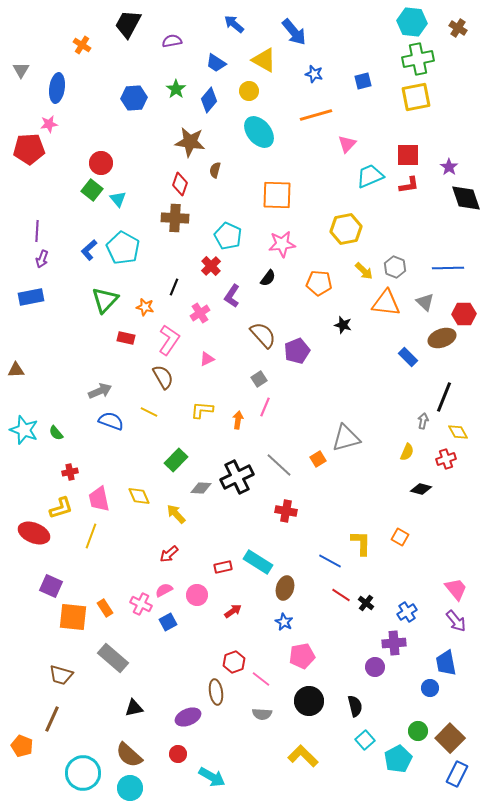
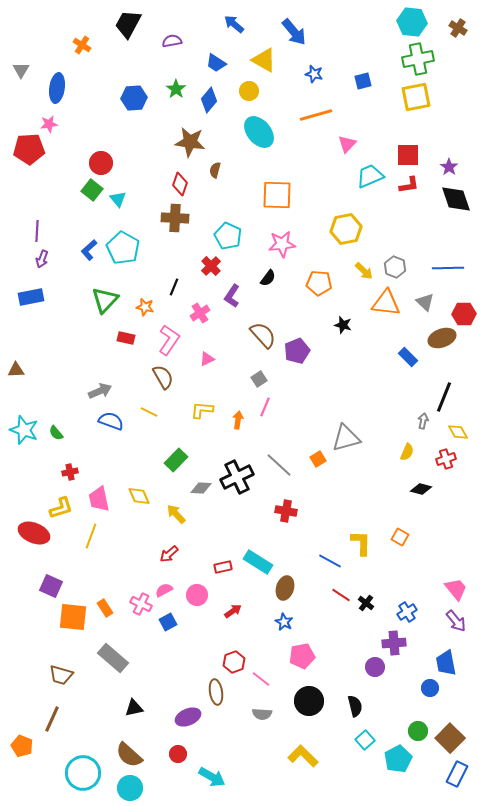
black diamond at (466, 198): moved 10 px left, 1 px down
